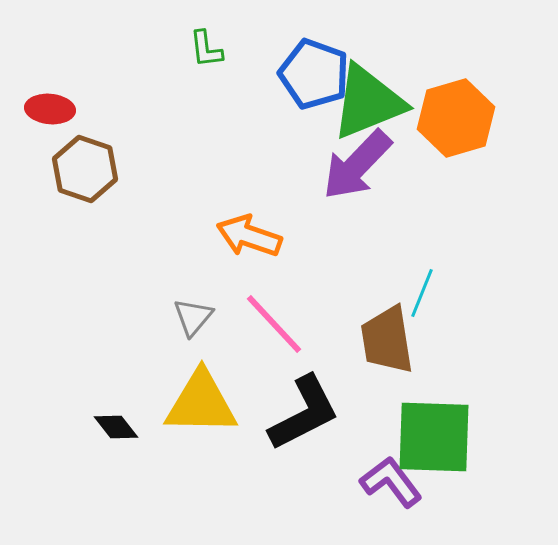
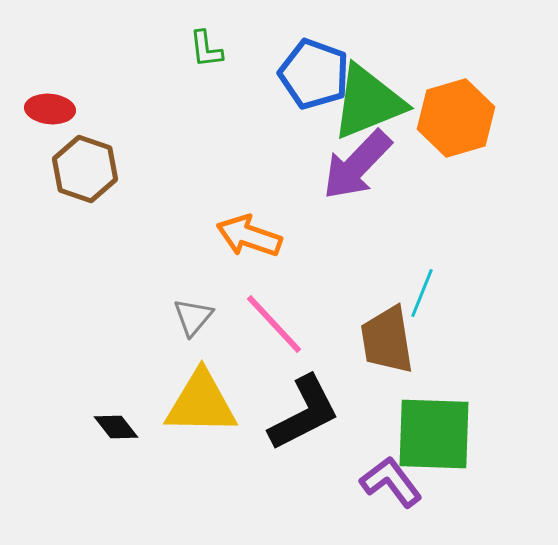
green square: moved 3 px up
